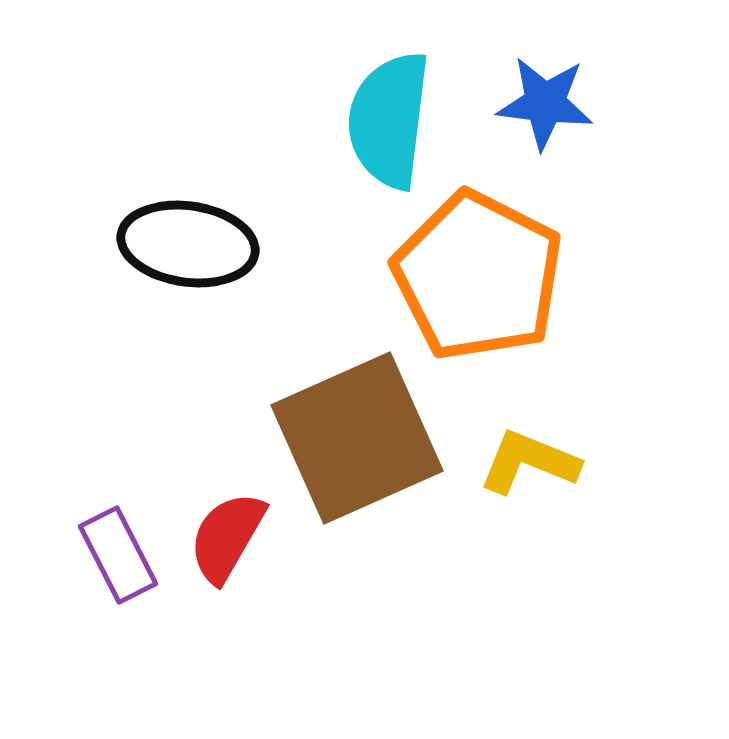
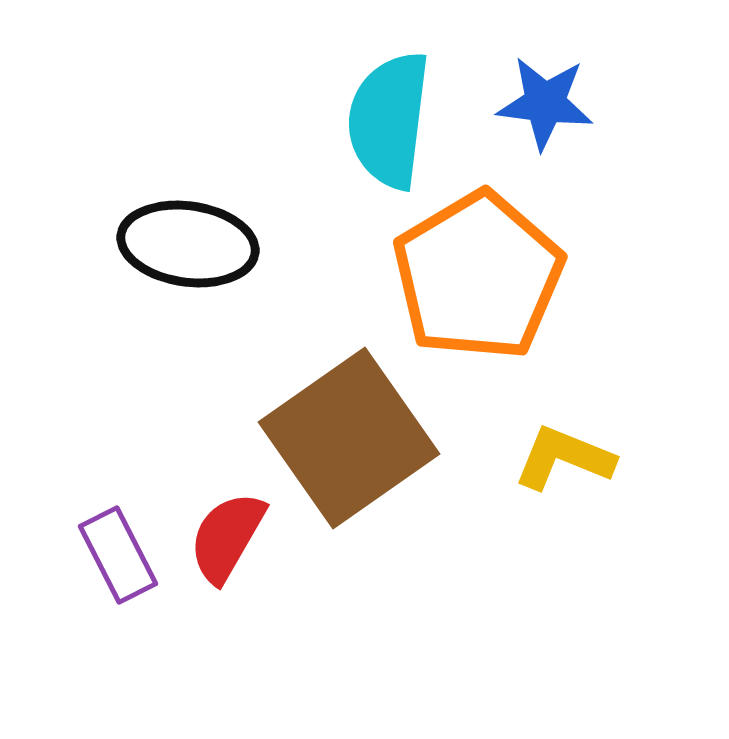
orange pentagon: rotated 14 degrees clockwise
brown square: moved 8 px left; rotated 11 degrees counterclockwise
yellow L-shape: moved 35 px right, 4 px up
